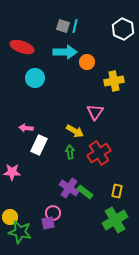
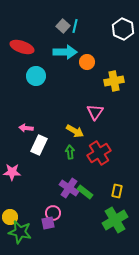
gray square: rotated 24 degrees clockwise
cyan circle: moved 1 px right, 2 px up
